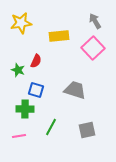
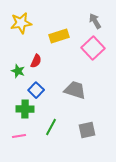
yellow rectangle: rotated 12 degrees counterclockwise
green star: moved 1 px down
blue square: rotated 28 degrees clockwise
